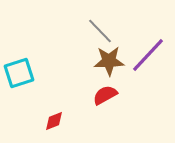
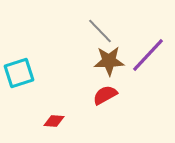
red diamond: rotated 25 degrees clockwise
